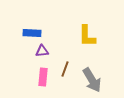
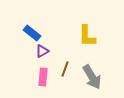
blue rectangle: rotated 36 degrees clockwise
purple triangle: rotated 24 degrees counterclockwise
gray arrow: moved 3 px up
